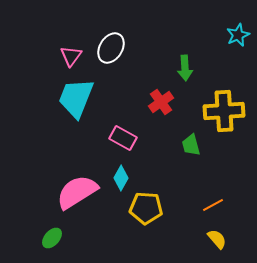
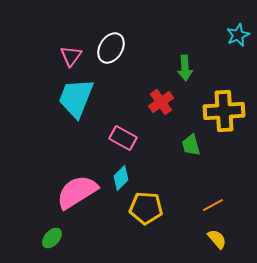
cyan diamond: rotated 15 degrees clockwise
